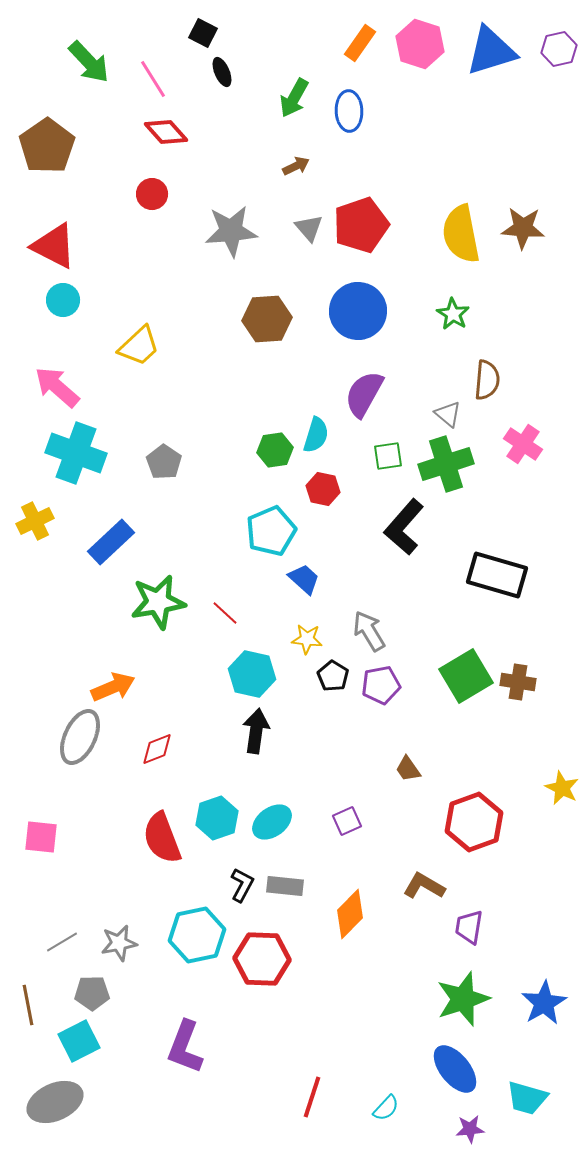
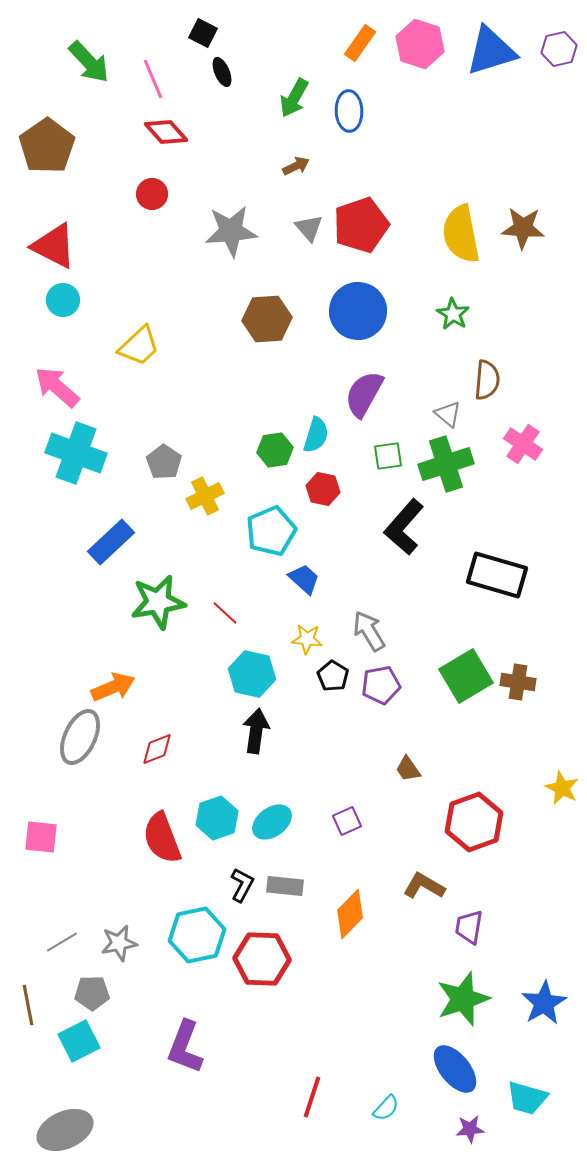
pink line at (153, 79): rotated 9 degrees clockwise
yellow cross at (35, 521): moved 170 px right, 25 px up
gray ellipse at (55, 1102): moved 10 px right, 28 px down
